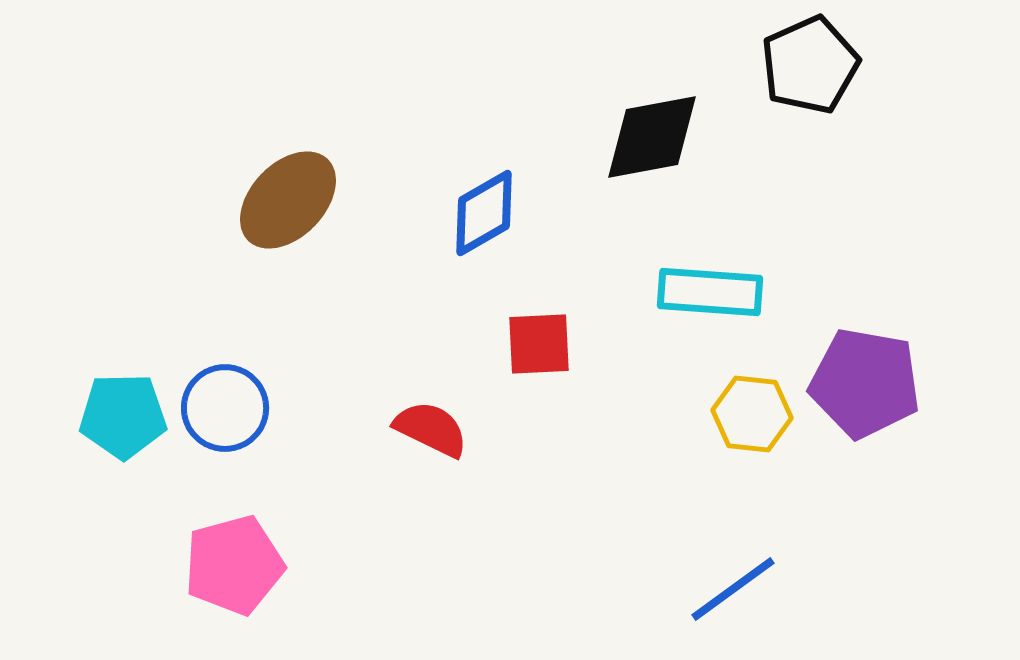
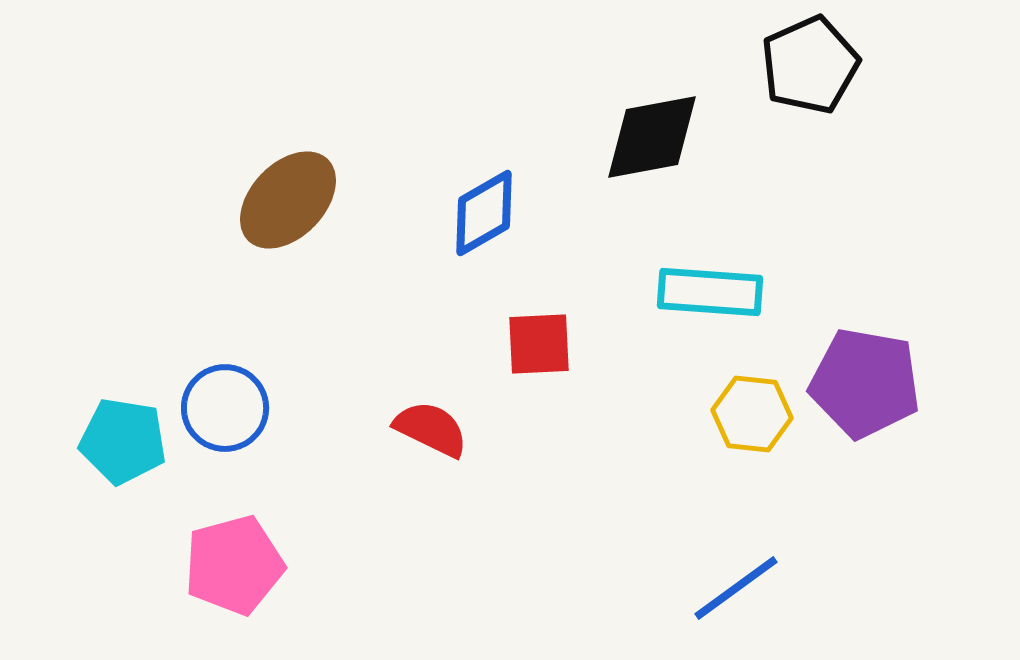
cyan pentagon: moved 25 px down; rotated 10 degrees clockwise
blue line: moved 3 px right, 1 px up
